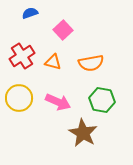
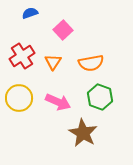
orange triangle: rotated 48 degrees clockwise
green hexagon: moved 2 px left, 3 px up; rotated 10 degrees clockwise
